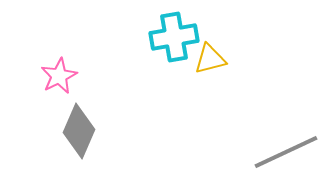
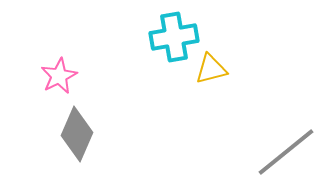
yellow triangle: moved 1 px right, 10 px down
gray diamond: moved 2 px left, 3 px down
gray line: rotated 14 degrees counterclockwise
